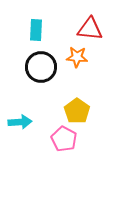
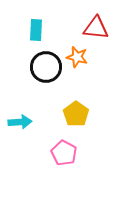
red triangle: moved 6 px right, 1 px up
orange star: rotated 10 degrees clockwise
black circle: moved 5 px right
yellow pentagon: moved 1 px left, 3 px down
pink pentagon: moved 14 px down
